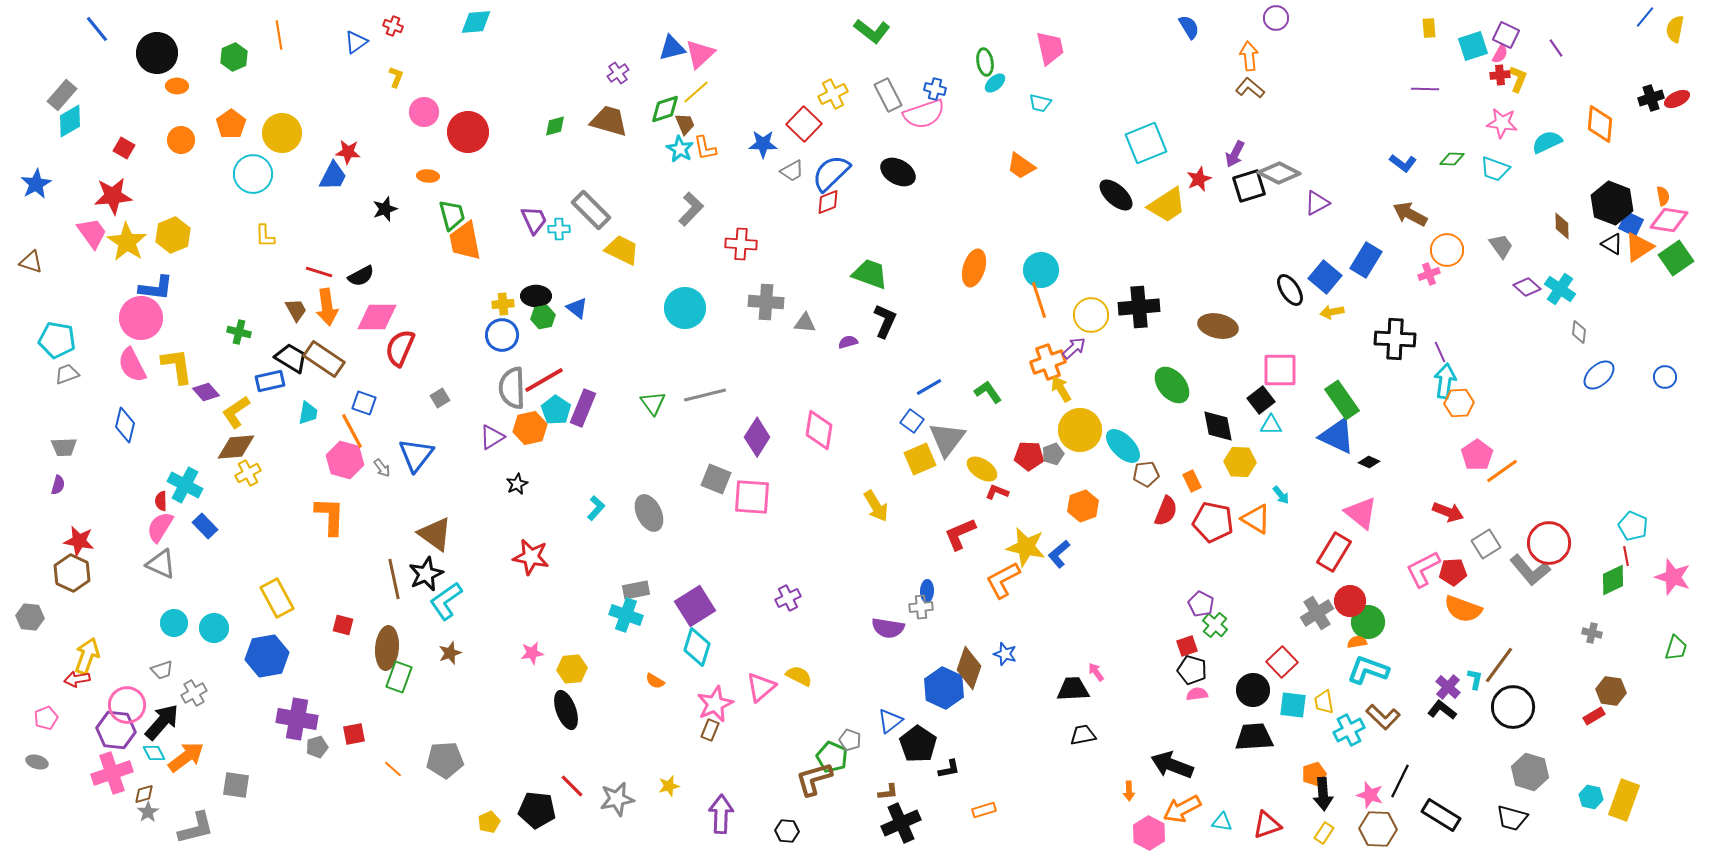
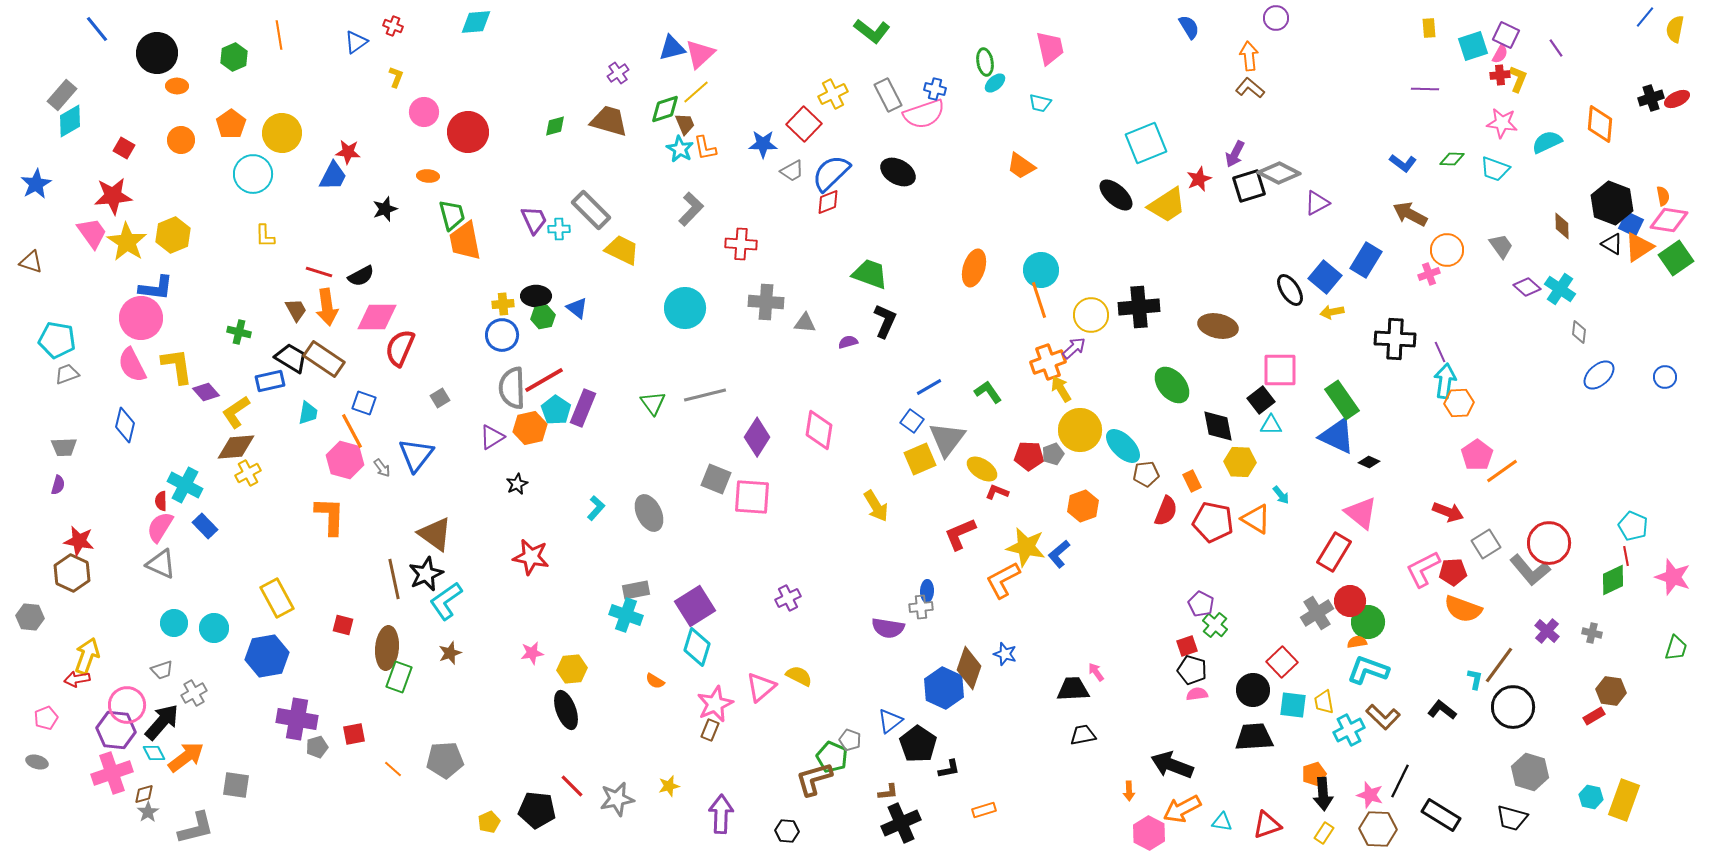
purple cross at (1448, 687): moved 99 px right, 56 px up
